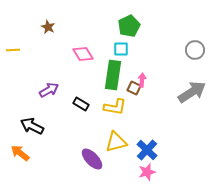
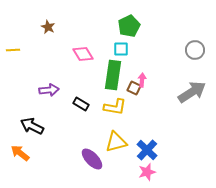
purple arrow: rotated 24 degrees clockwise
